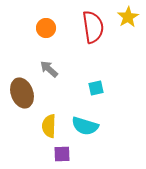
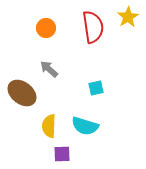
brown ellipse: rotated 32 degrees counterclockwise
